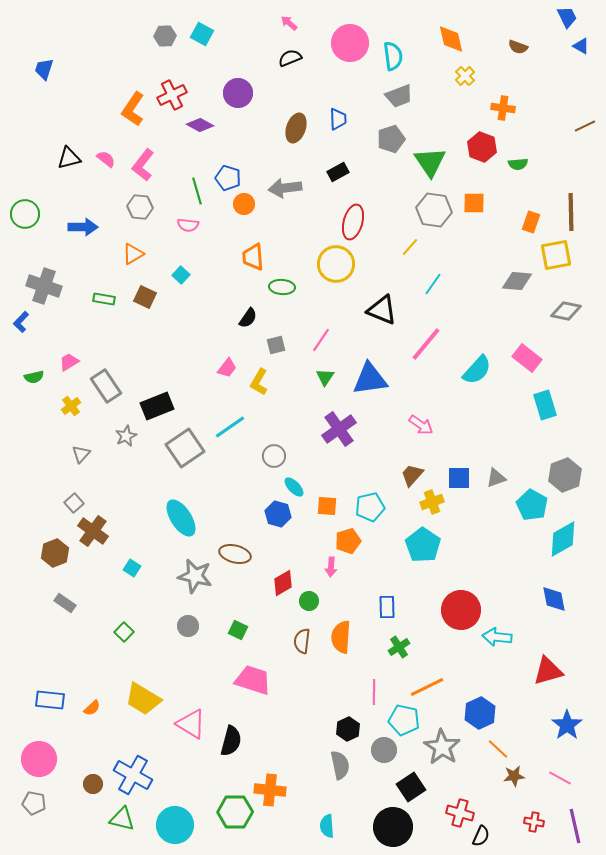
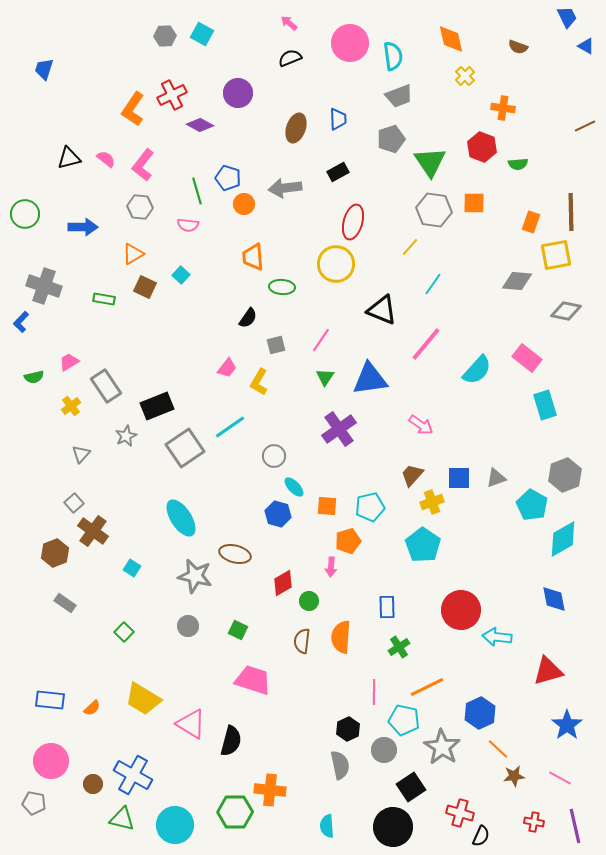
blue triangle at (581, 46): moved 5 px right
brown square at (145, 297): moved 10 px up
pink circle at (39, 759): moved 12 px right, 2 px down
